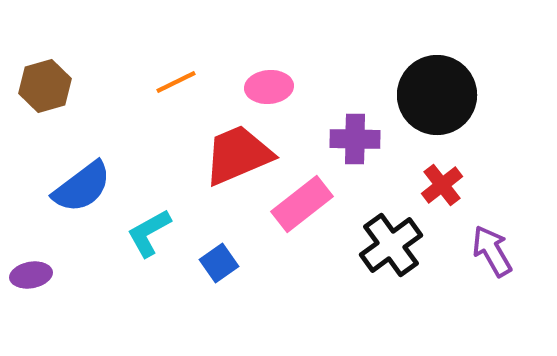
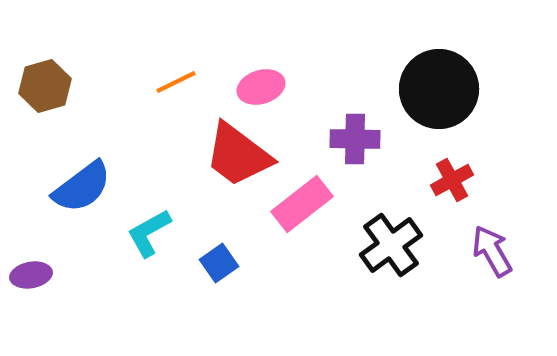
pink ellipse: moved 8 px left; rotated 12 degrees counterclockwise
black circle: moved 2 px right, 6 px up
red trapezoid: rotated 120 degrees counterclockwise
red cross: moved 10 px right, 5 px up; rotated 9 degrees clockwise
